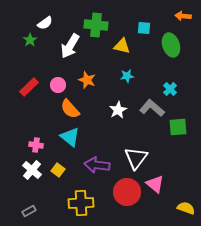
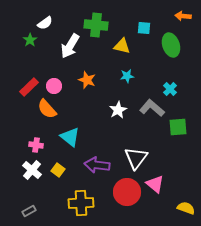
pink circle: moved 4 px left, 1 px down
orange semicircle: moved 23 px left
